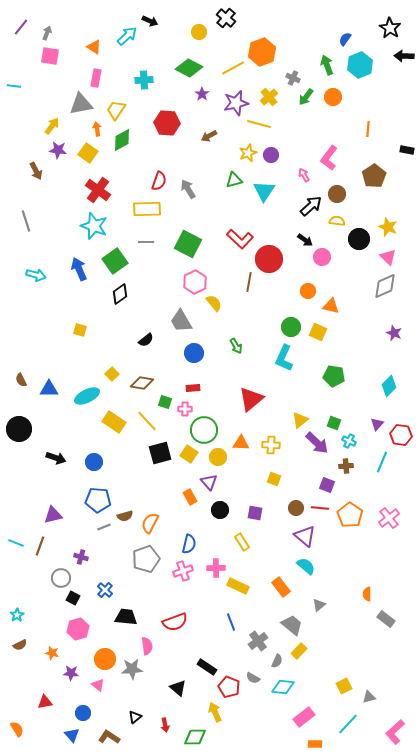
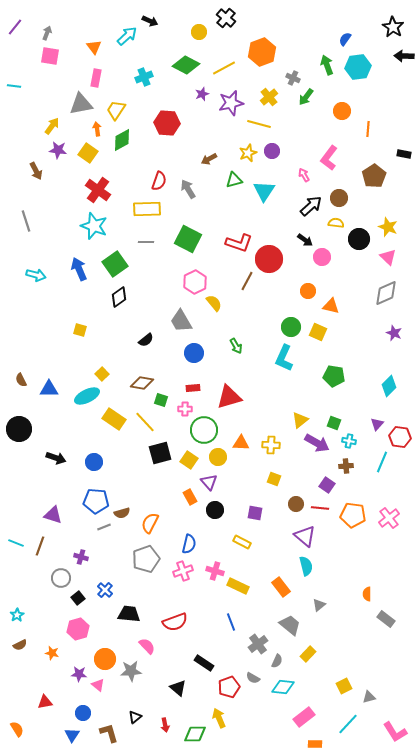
purple line at (21, 27): moved 6 px left
black star at (390, 28): moved 3 px right, 1 px up
orange triangle at (94, 47): rotated 21 degrees clockwise
cyan hexagon at (360, 65): moved 2 px left, 2 px down; rotated 15 degrees clockwise
green diamond at (189, 68): moved 3 px left, 3 px up
yellow line at (233, 68): moved 9 px left
cyan cross at (144, 80): moved 3 px up; rotated 18 degrees counterclockwise
purple star at (202, 94): rotated 16 degrees clockwise
orange circle at (333, 97): moved 9 px right, 14 px down
purple star at (236, 103): moved 5 px left
brown arrow at (209, 136): moved 23 px down
black rectangle at (407, 150): moved 3 px left, 4 px down
purple circle at (271, 155): moved 1 px right, 4 px up
brown circle at (337, 194): moved 2 px right, 4 px down
yellow semicircle at (337, 221): moved 1 px left, 2 px down
red L-shape at (240, 239): moved 1 px left, 4 px down; rotated 24 degrees counterclockwise
green square at (188, 244): moved 5 px up
green square at (115, 261): moved 3 px down
brown line at (249, 282): moved 2 px left, 1 px up; rotated 18 degrees clockwise
gray diamond at (385, 286): moved 1 px right, 7 px down
black diamond at (120, 294): moved 1 px left, 3 px down
yellow square at (112, 374): moved 10 px left
red triangle at (251, 399): moved 22 px left, 2 px up; rotated 24 degrees clockwise
green square at (165, 402): moved 4 px left, 2 px up
yellow line at (147, 421): moved 2 px left, 1 px down
yellow rectangle at (114, 422): moved 3 px up
red hexagon at (401, 435): moved 1 px left, 2 px down
cyan cross at (349, 441): rotated 16 degrees counterclockwise
purple arrow at (317, 443): rotated 15 degrees counterclockwise
yellow square at (189, 454): moved 6 px down
purple square at (327, 485): rotated 14 degrees clockwise
blue pentagon at (98, 500): moved 2 px left, 1 px down
brown circle at (296, 508): moved 4 px up
black circle at (220, 510): moved 5 px left
purple triangle at (53, 515): rotated 30 degrees clockwise
orange pentagon at (350, 515): moved 3 px right; rotated 25 degrees counterclockwise
brown semicircle at (125, 516): moved 3 px left, 3 px up
yellow rectangle at (242, 542): rotated 30 degrees counterclockwise
cyan semicircle at (306, 566): rotated 36 degrees clockwise
pink cross at (216, 568): moved 1 px left, 3 px down; rotated 18 degrees clockwise
black square at (73, 598): moved 5 px right; rotated 24 degrees clockwise
black trapezoid at (126, 617): moved 3 px right, 3 px up
gray trapezoid at (292, 625): moved 2 px left
gray cross at (258, 641): moved 3 px down
pink semicircle at (147, 646): rotated 36 degrees counterclockwise
yellow rectangle at (299, 651): moved 9 px right, 3 px down
black rectangle at (207, 667): moved 3 px left, 4 px up
gray star at (132, 669): moved 1 px left, 2 px down
purple star at (71, 673): moved 8 px right, 1 px down
red pentagon at (229, 687): rotated 30 degrees clockwise
yellow arrow at (215, 712): moved 4 px right, 6 px down
pink L-shape at (395, 732): rotated 80 degrees counterclockwise
blue triangle at (72, 735): rotated 14 degrees clockwise
brown L-shape at (109, 737): moved 4 px up; rotated 40 degrees clockwise
green diamond at (195, 737): moved 3 px up
